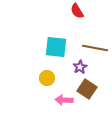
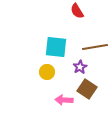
brown line: moved 1 px up; rotated 20 degrees counterclockwise
yellow circle: moved 6 px up
